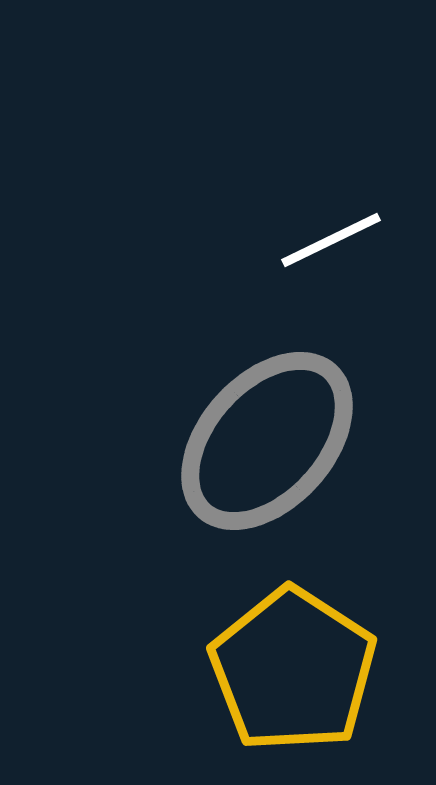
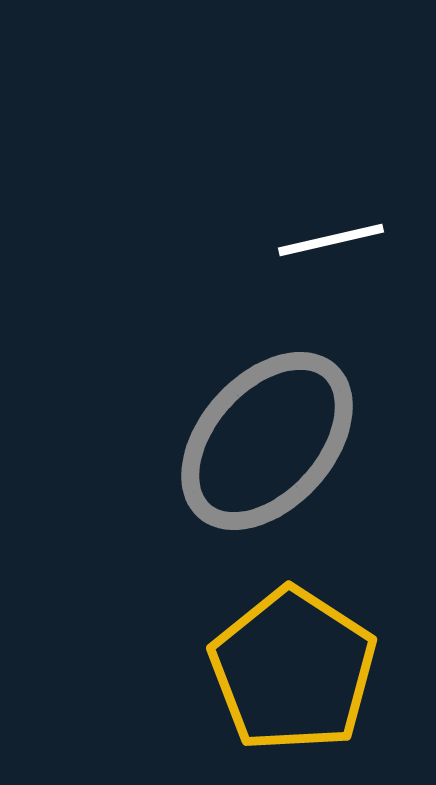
white line: rotated 13 degrees clockwise
